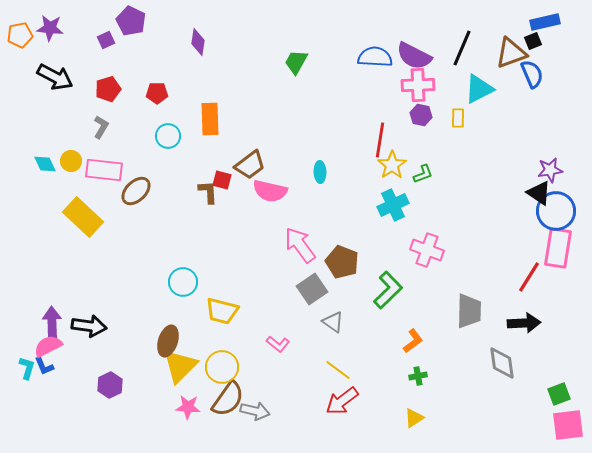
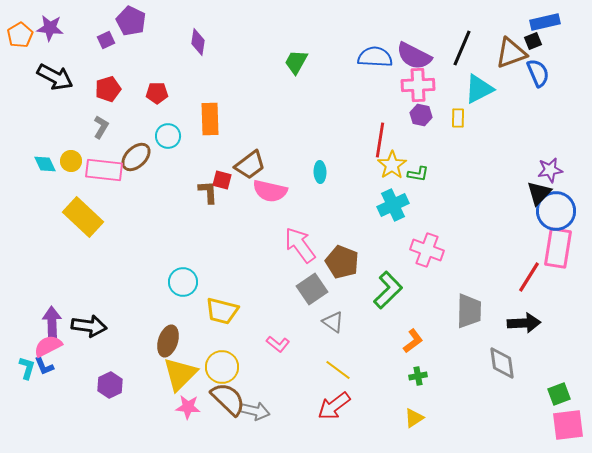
orange pentagon at (20, 35): rotated 20 degrees counterclockwise
blue semicircle at (532, 74): moved 6 px right, 1 px up
green L-shape at (423, 174): moved 5 px left; rotated 30 degrees clockwise
brown ellipse at (136, 191): moved 34 px up
black triangle at (539, 193): rotated 40 degrees clockwise
yellow triangle at (180, 366): moved 8 px down
brown semicircle at (228, 399): rotated 81 degrees counterclockwise
red arrow at (342, 401): moved 8 px left, 5 px down
